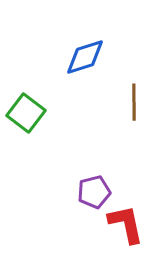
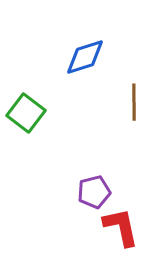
red L-shape: moved 5 px left, 3 px down
